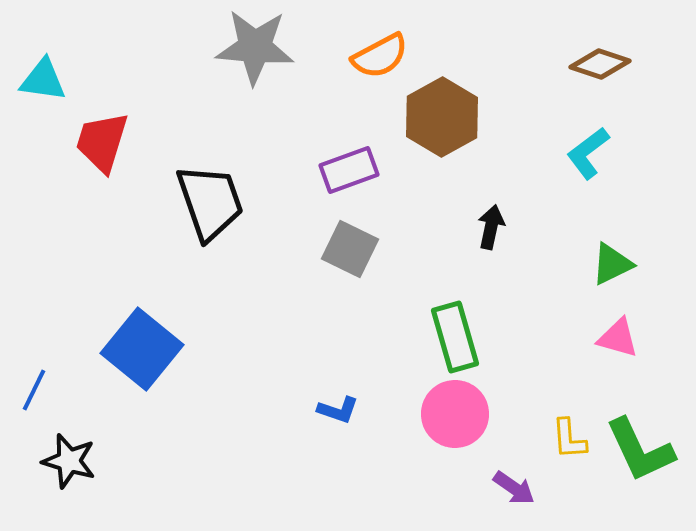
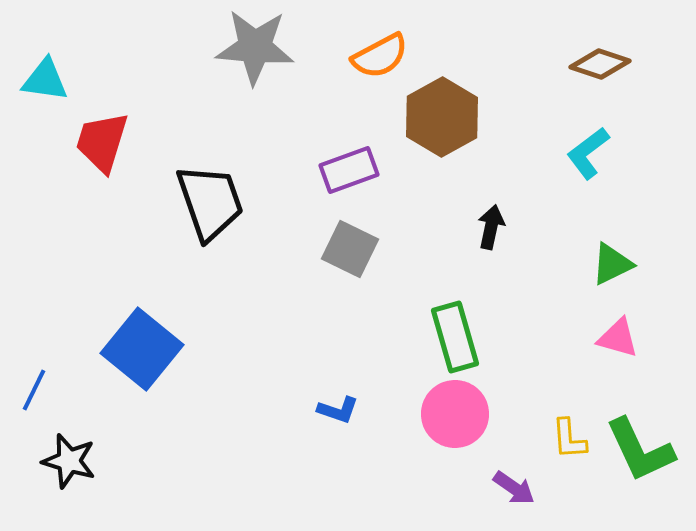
cyan triangle: moved 2 px right
